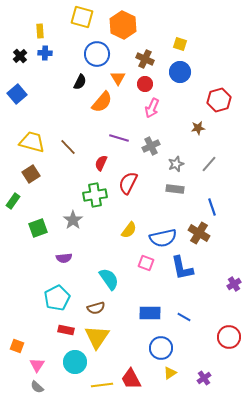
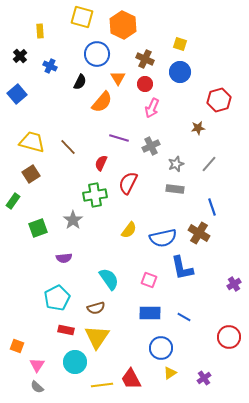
blue cross at (45, 53): moved 5 px right, 13 px down; rotated 24 degrees clockwise
pink square at (146, 263): moved 3 px right, 17 px down
